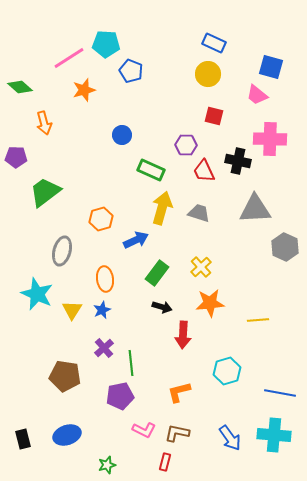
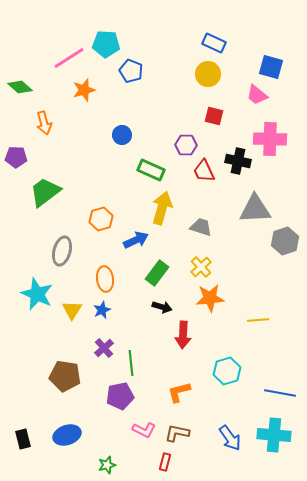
gray trapezoid at (199, 213): moved 2 px right, 14 px down
gray hexagon at (285, 247): moved 6 px up; rotated 16 degrees clockwise
orange star at (210, 303): moved 5 px up
